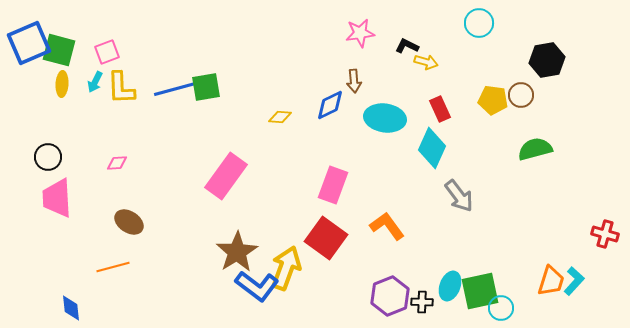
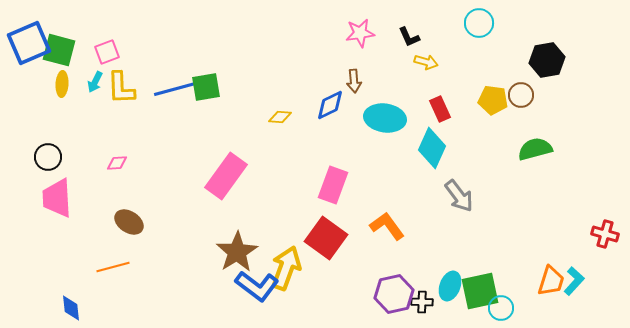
black L-shape at (407, 46): moved 2 px right, 9 px up; rotated 140 degrees counterclockwise
purple hexagon at (390, 296): moved 4 px right, 2 px up; rotated 9 degrees clockwise
